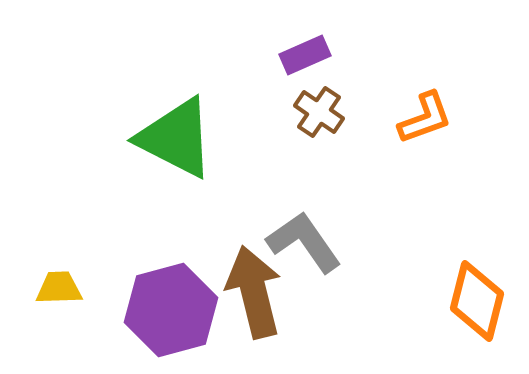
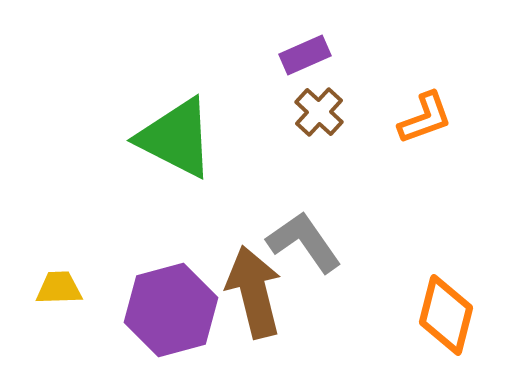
brown cross: rotated 9 degrees clockwise
orange diamond: moved 31 px left, 14 px down
